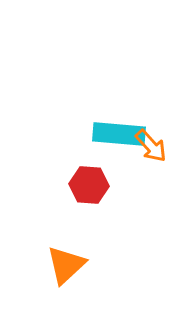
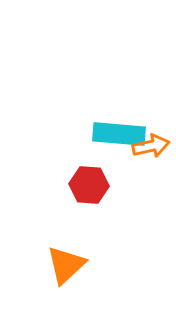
orange arrow: rotated 60 degrees counterclockwise
